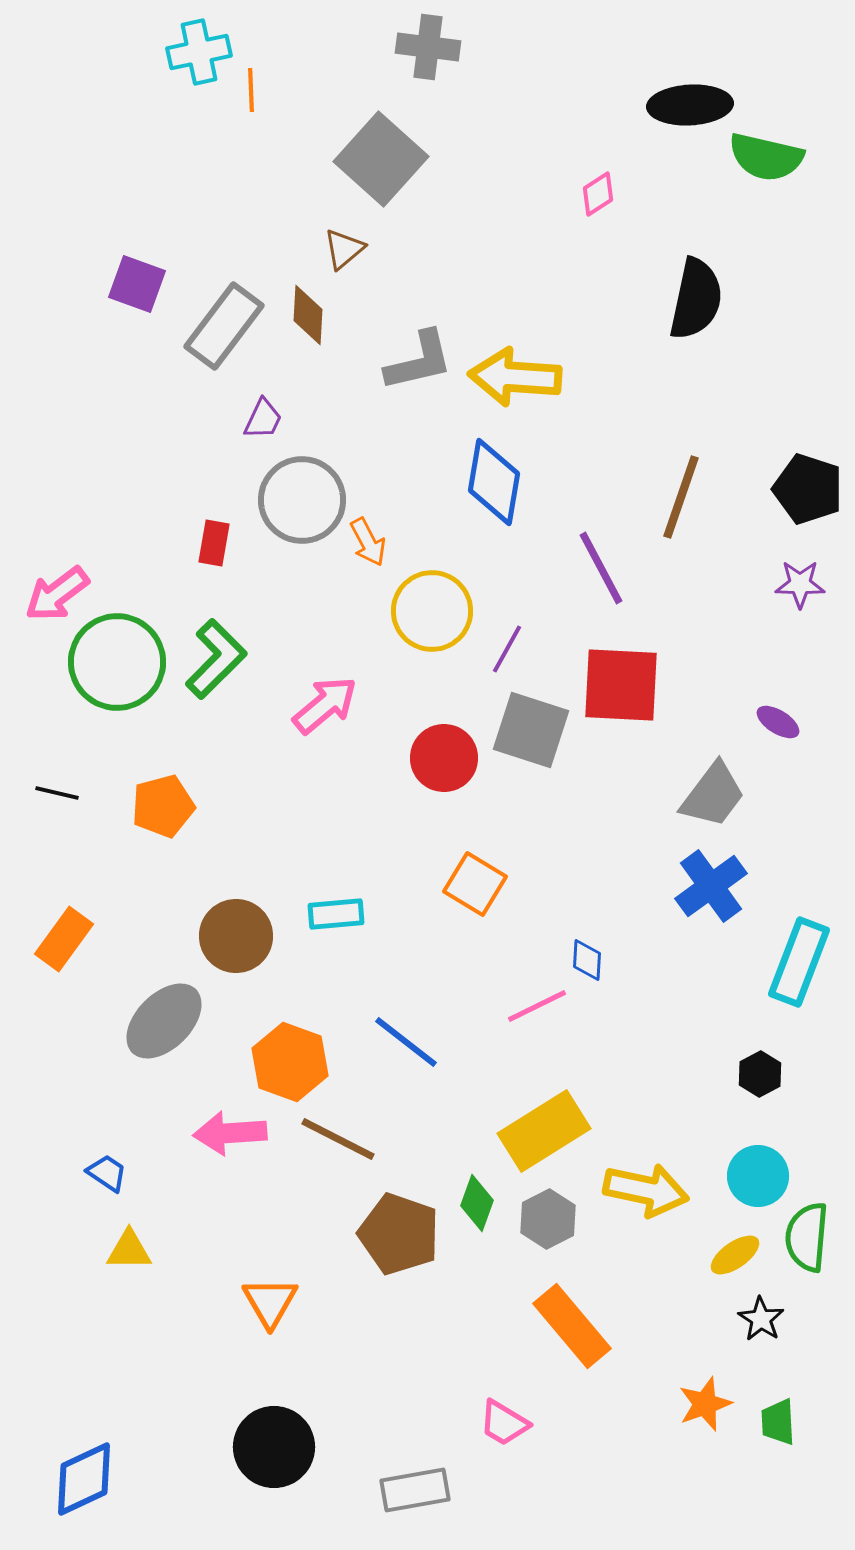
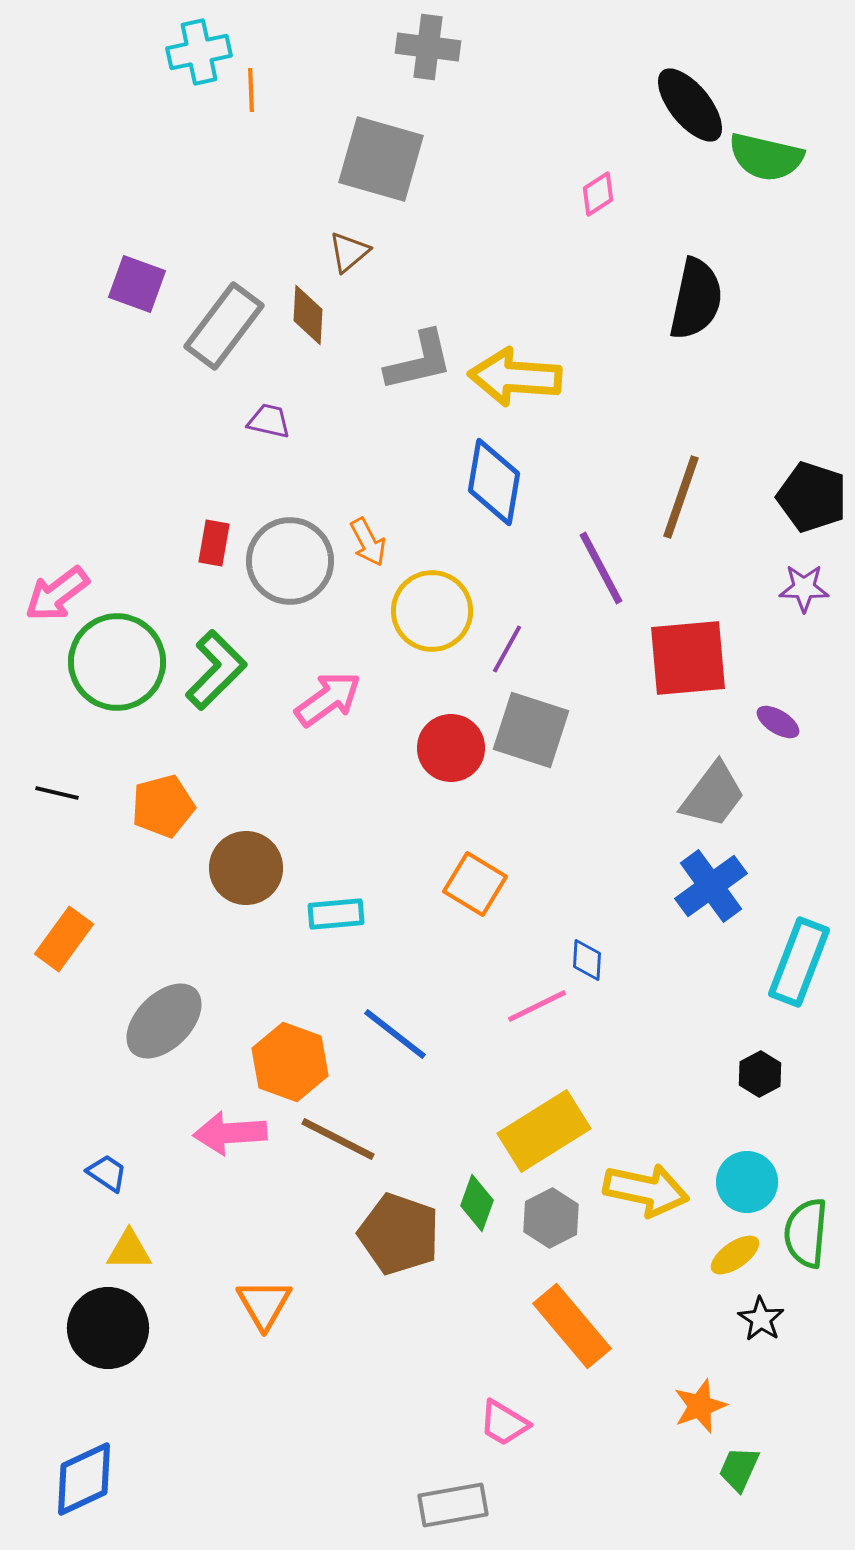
black ellipse at (690, 105): rotated 54 degrees clockwise
gray square at (381, 159): rotated 26 degrees counterclockwise
brown triangle at (344, 249): moved 5 px right, 3 px down
purple trapezoid at (263, 419): moved 6 px right, 2 px down; rotated 102 degrees counterclockwise
black pentagon at (808, 489): moved 4 px right, 8 px down
gray circle at (302, 500): moved 12 px left, 61 px down
purple star at (800, 584): moved 4 px right, 4 px down
green L-shape at (216, 659): moved 11 px down
red square at (621, 685): moved 67 px right, 27 px up; rotated 8 degrees counterclockwise
pink arrow at (325, 705): moved 3 px right, 6 px up; rotated 4 degrees clockwise
red circle at (444, 758): moved 7 px right, 10 px up
brown circle at (236, 936): moved 10 px right, 68 px up
blue line at (406, 1042): moved 11 px left, 8 px up
cyan circle at (758, 1176): moved 11 px left, 6 px down
gray hexagon at (548, 1219): moved 3 px right, 1 px up
green semicircle at (807, 1237): moved 1 px left, 4 px up
orange triangle at (270, 1302): moved 6 px left, 2 px down
orange star at (705, 1404): moved 5 px left, 2 px down
green trapezoid at (778, 1422): moved 39 px left, 47 px down; rotated 27 degrees clockwise
black circle at (274, 1447): moved 166 px left, 119 px up
gray rectangle at (415, 1490): moved 38 px right, 15 px down
